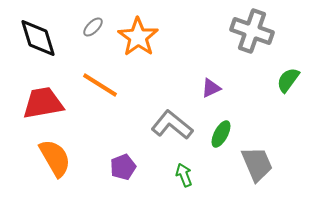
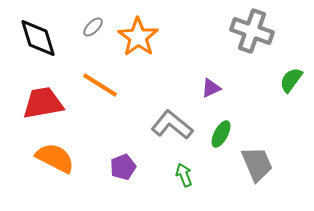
green semicircle: moved 3 px right
orange semicircle: rotated 33 degrees counterclockwise
